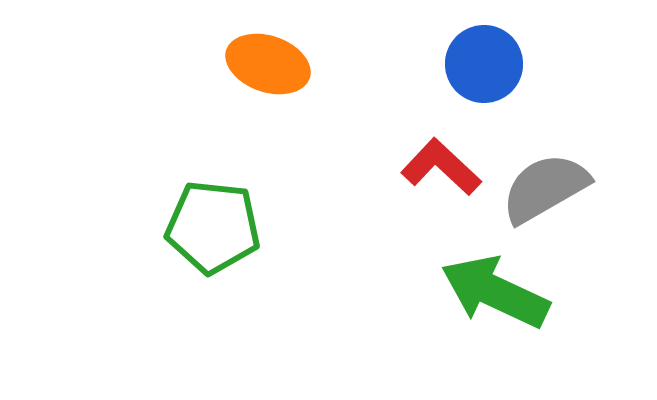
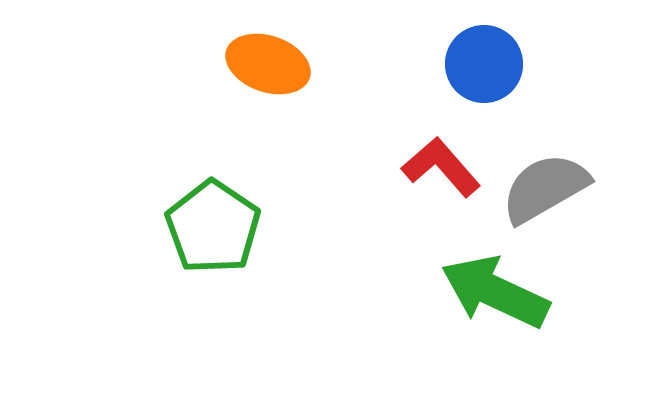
red L-shape: rotated 6 degrees clockwise
green pentagon: rotated 28 degrees clockwise
